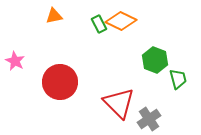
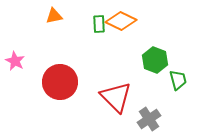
green rectangle: rotated 24 degrees clockwise
green trapezoid: moved 1 px down
red triangle: moved 3 px left, 6 px up
